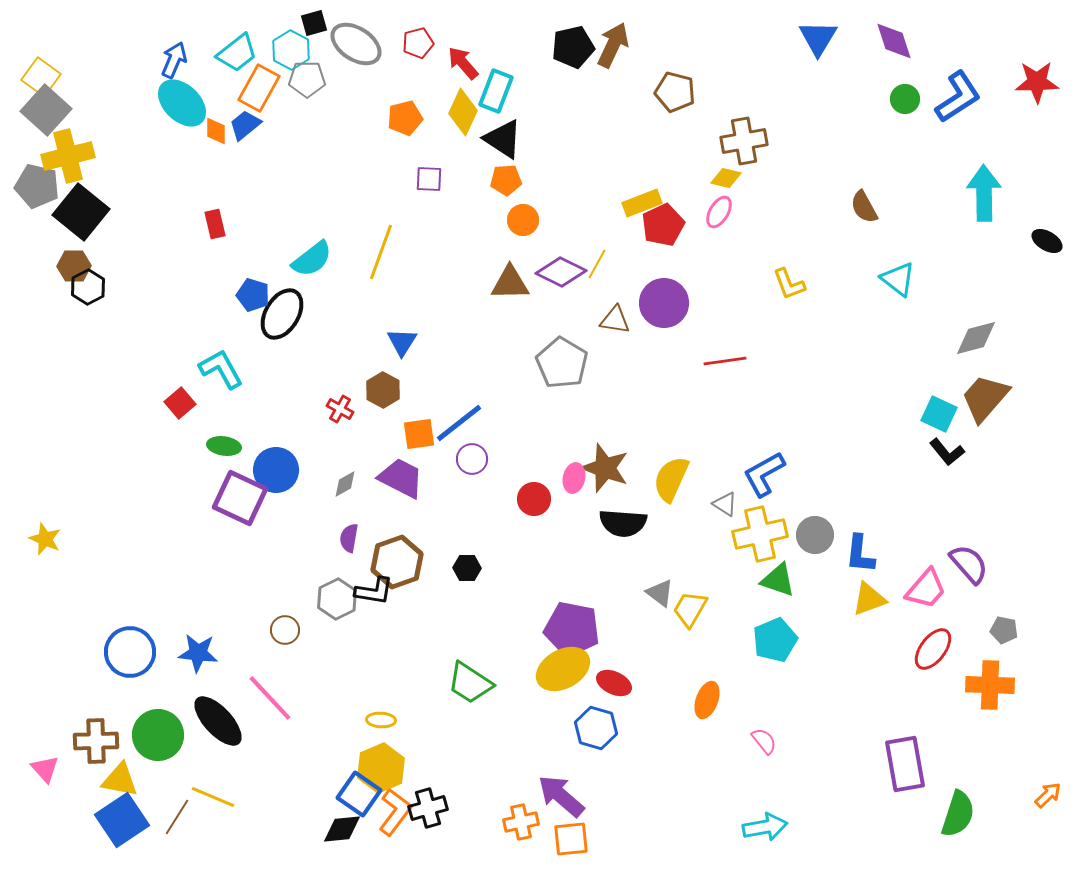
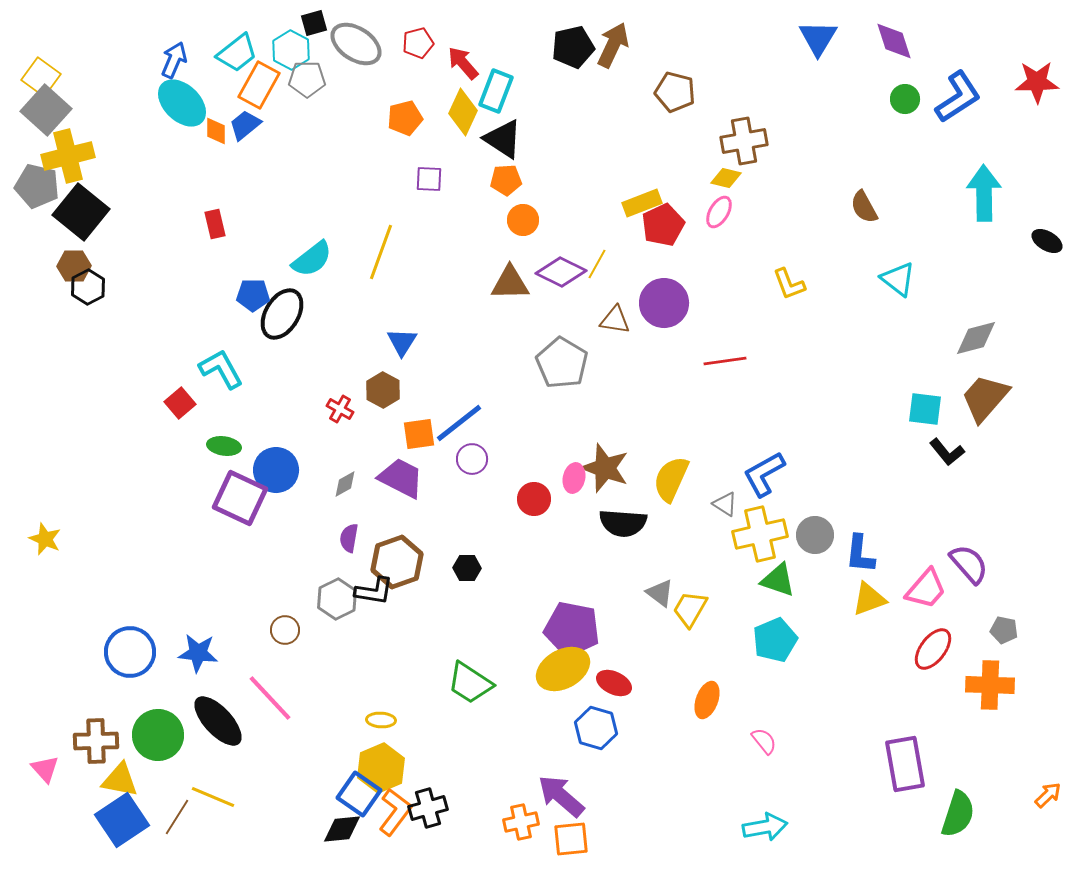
orange rectangle at (259, 88): moved 3 px up
blue pentagon at (253, 295): rotated 16 degrees counterclockwise
cyan square at (939, 414): moved 14 px left, 5 px up; rotated 18 degrees counterclockwise
